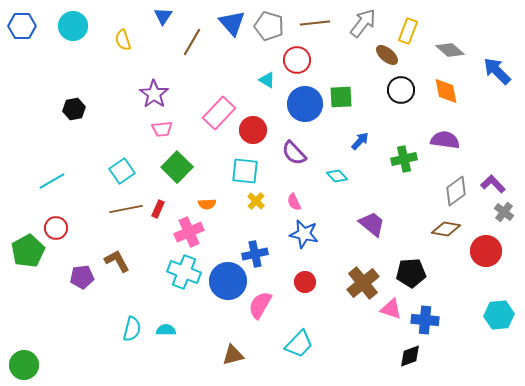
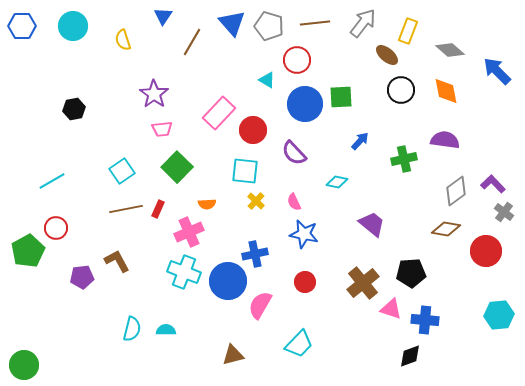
cyan diamond at (337, 176): moved 6 px down; rotated 35 degrees counterclockwise
